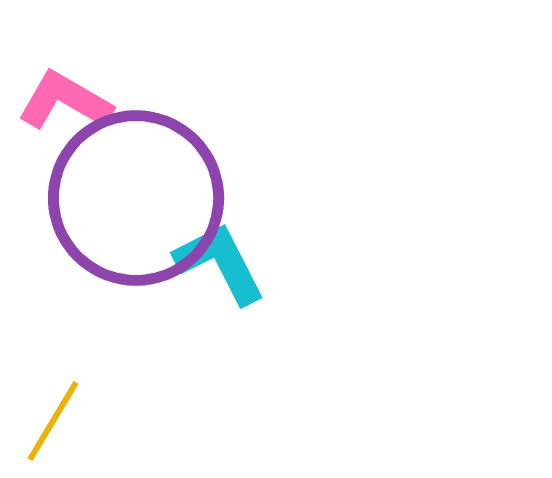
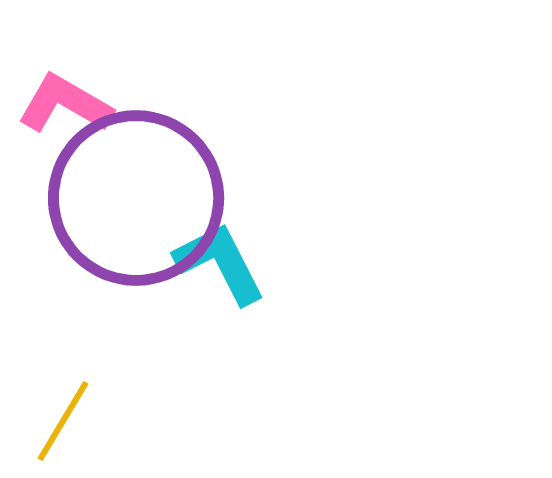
pink L-shape: moved 3 px down
yellow line: moved 10 px right
